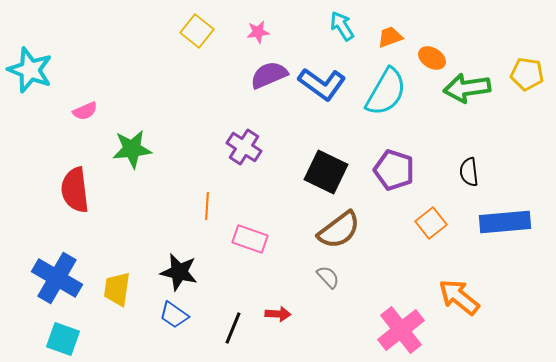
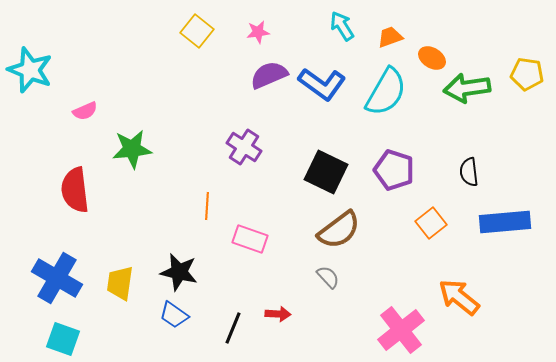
yellow trapezoid: moved 3 px right, 6 px up
